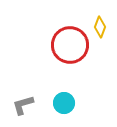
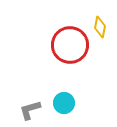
yellow diamond: rotated 10 degrees counterclockwise
gray L-shape: moved 7 px right, 5 px down
